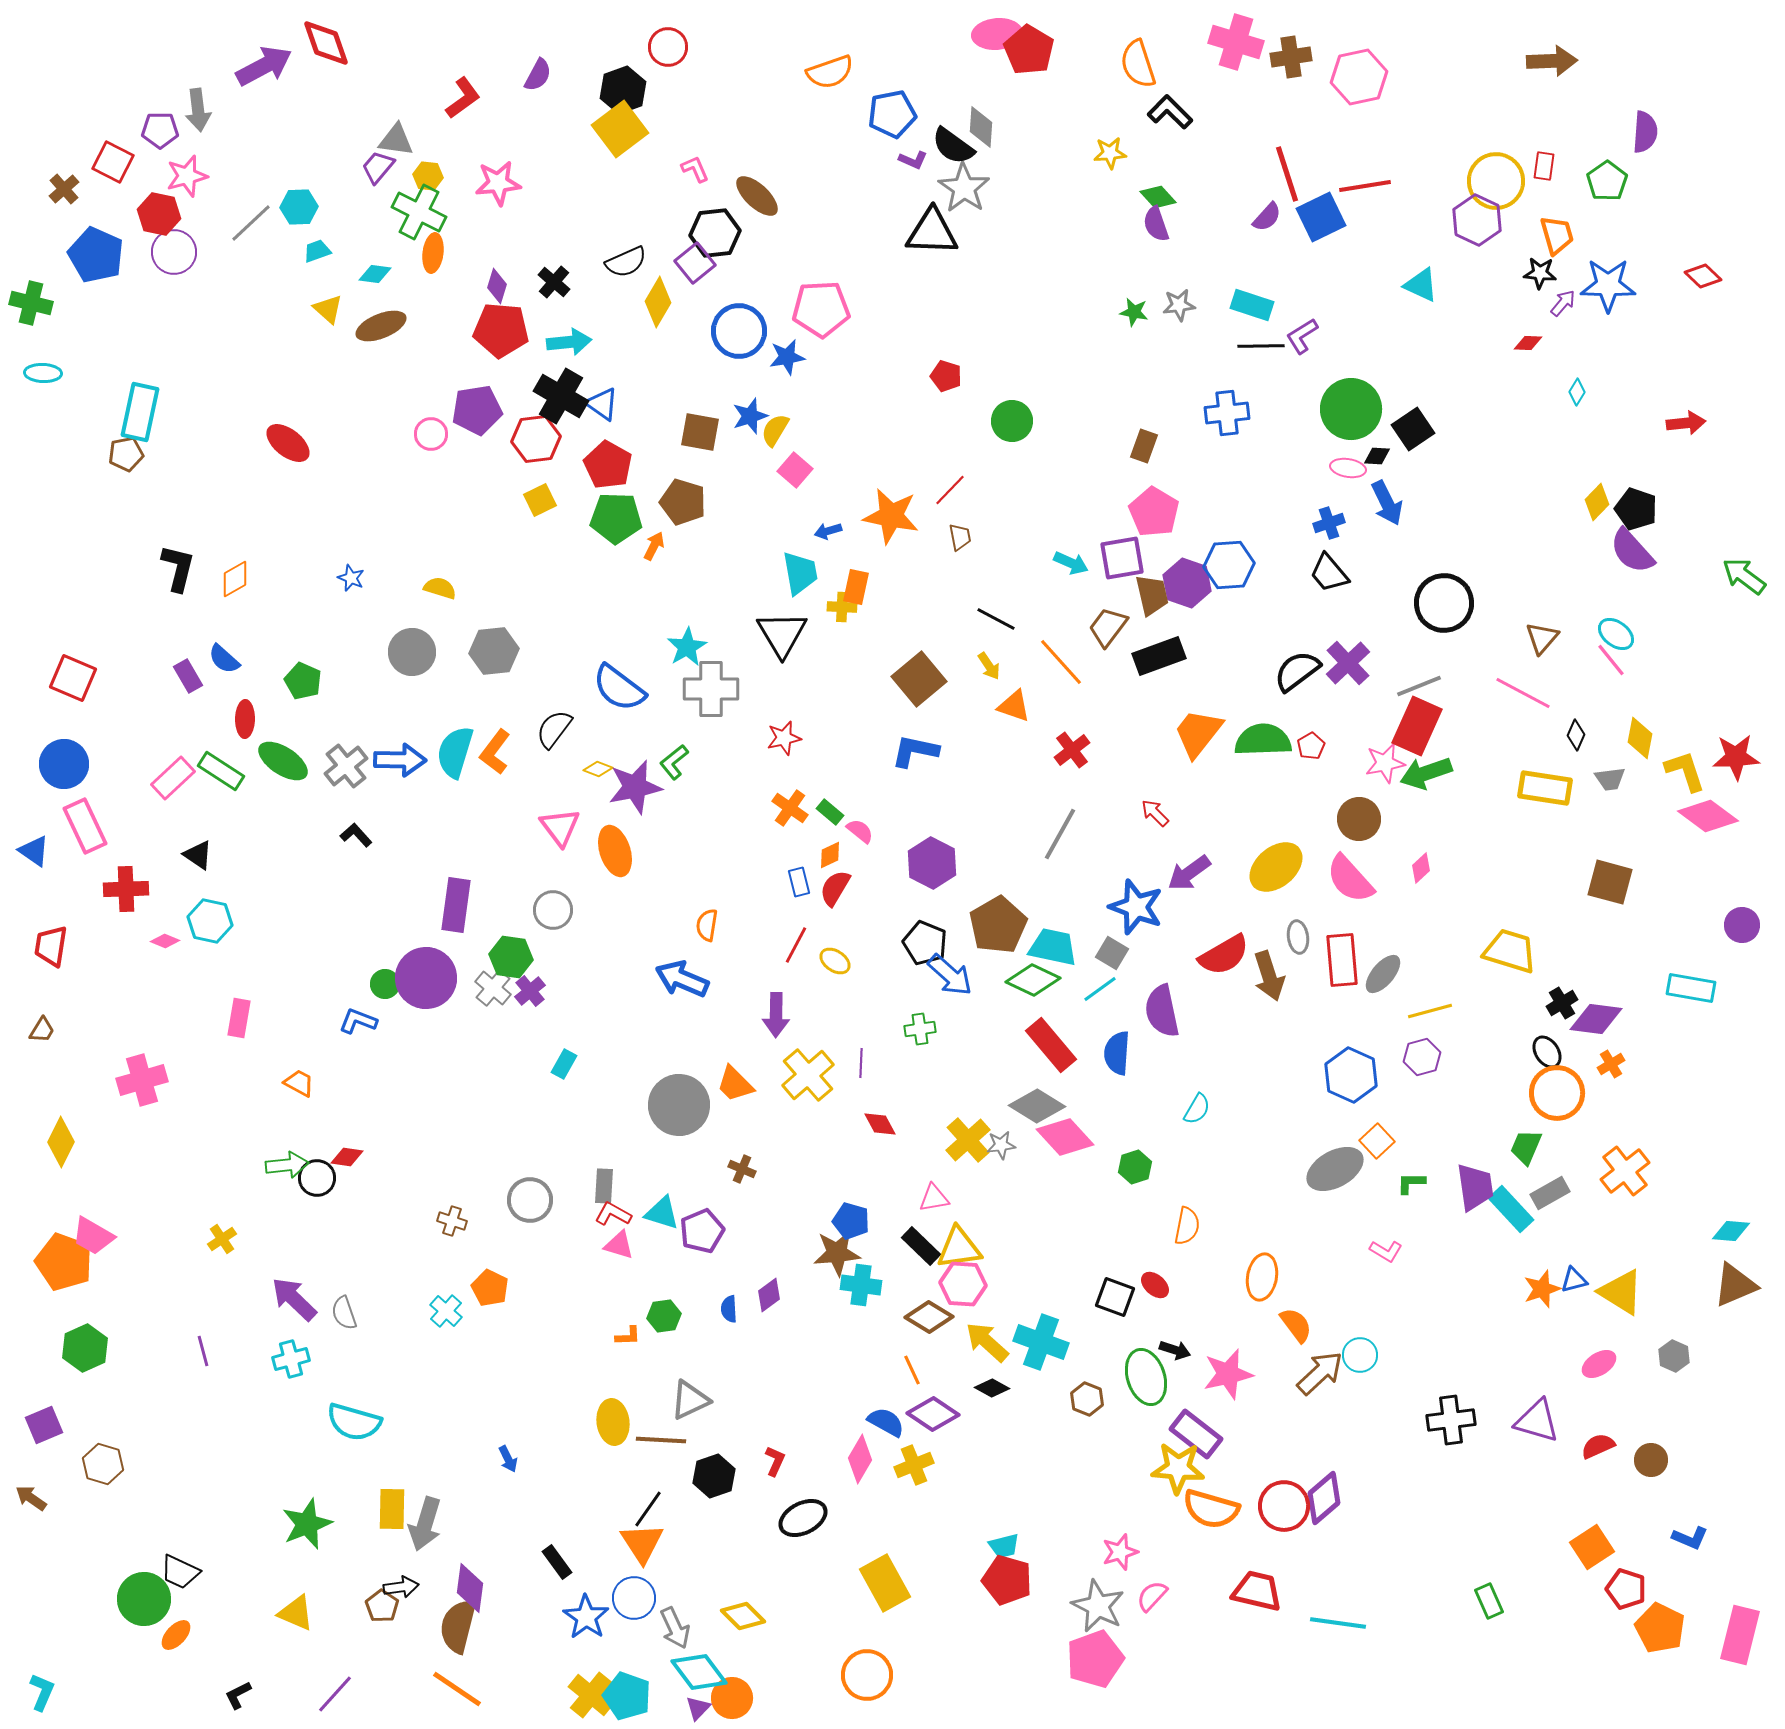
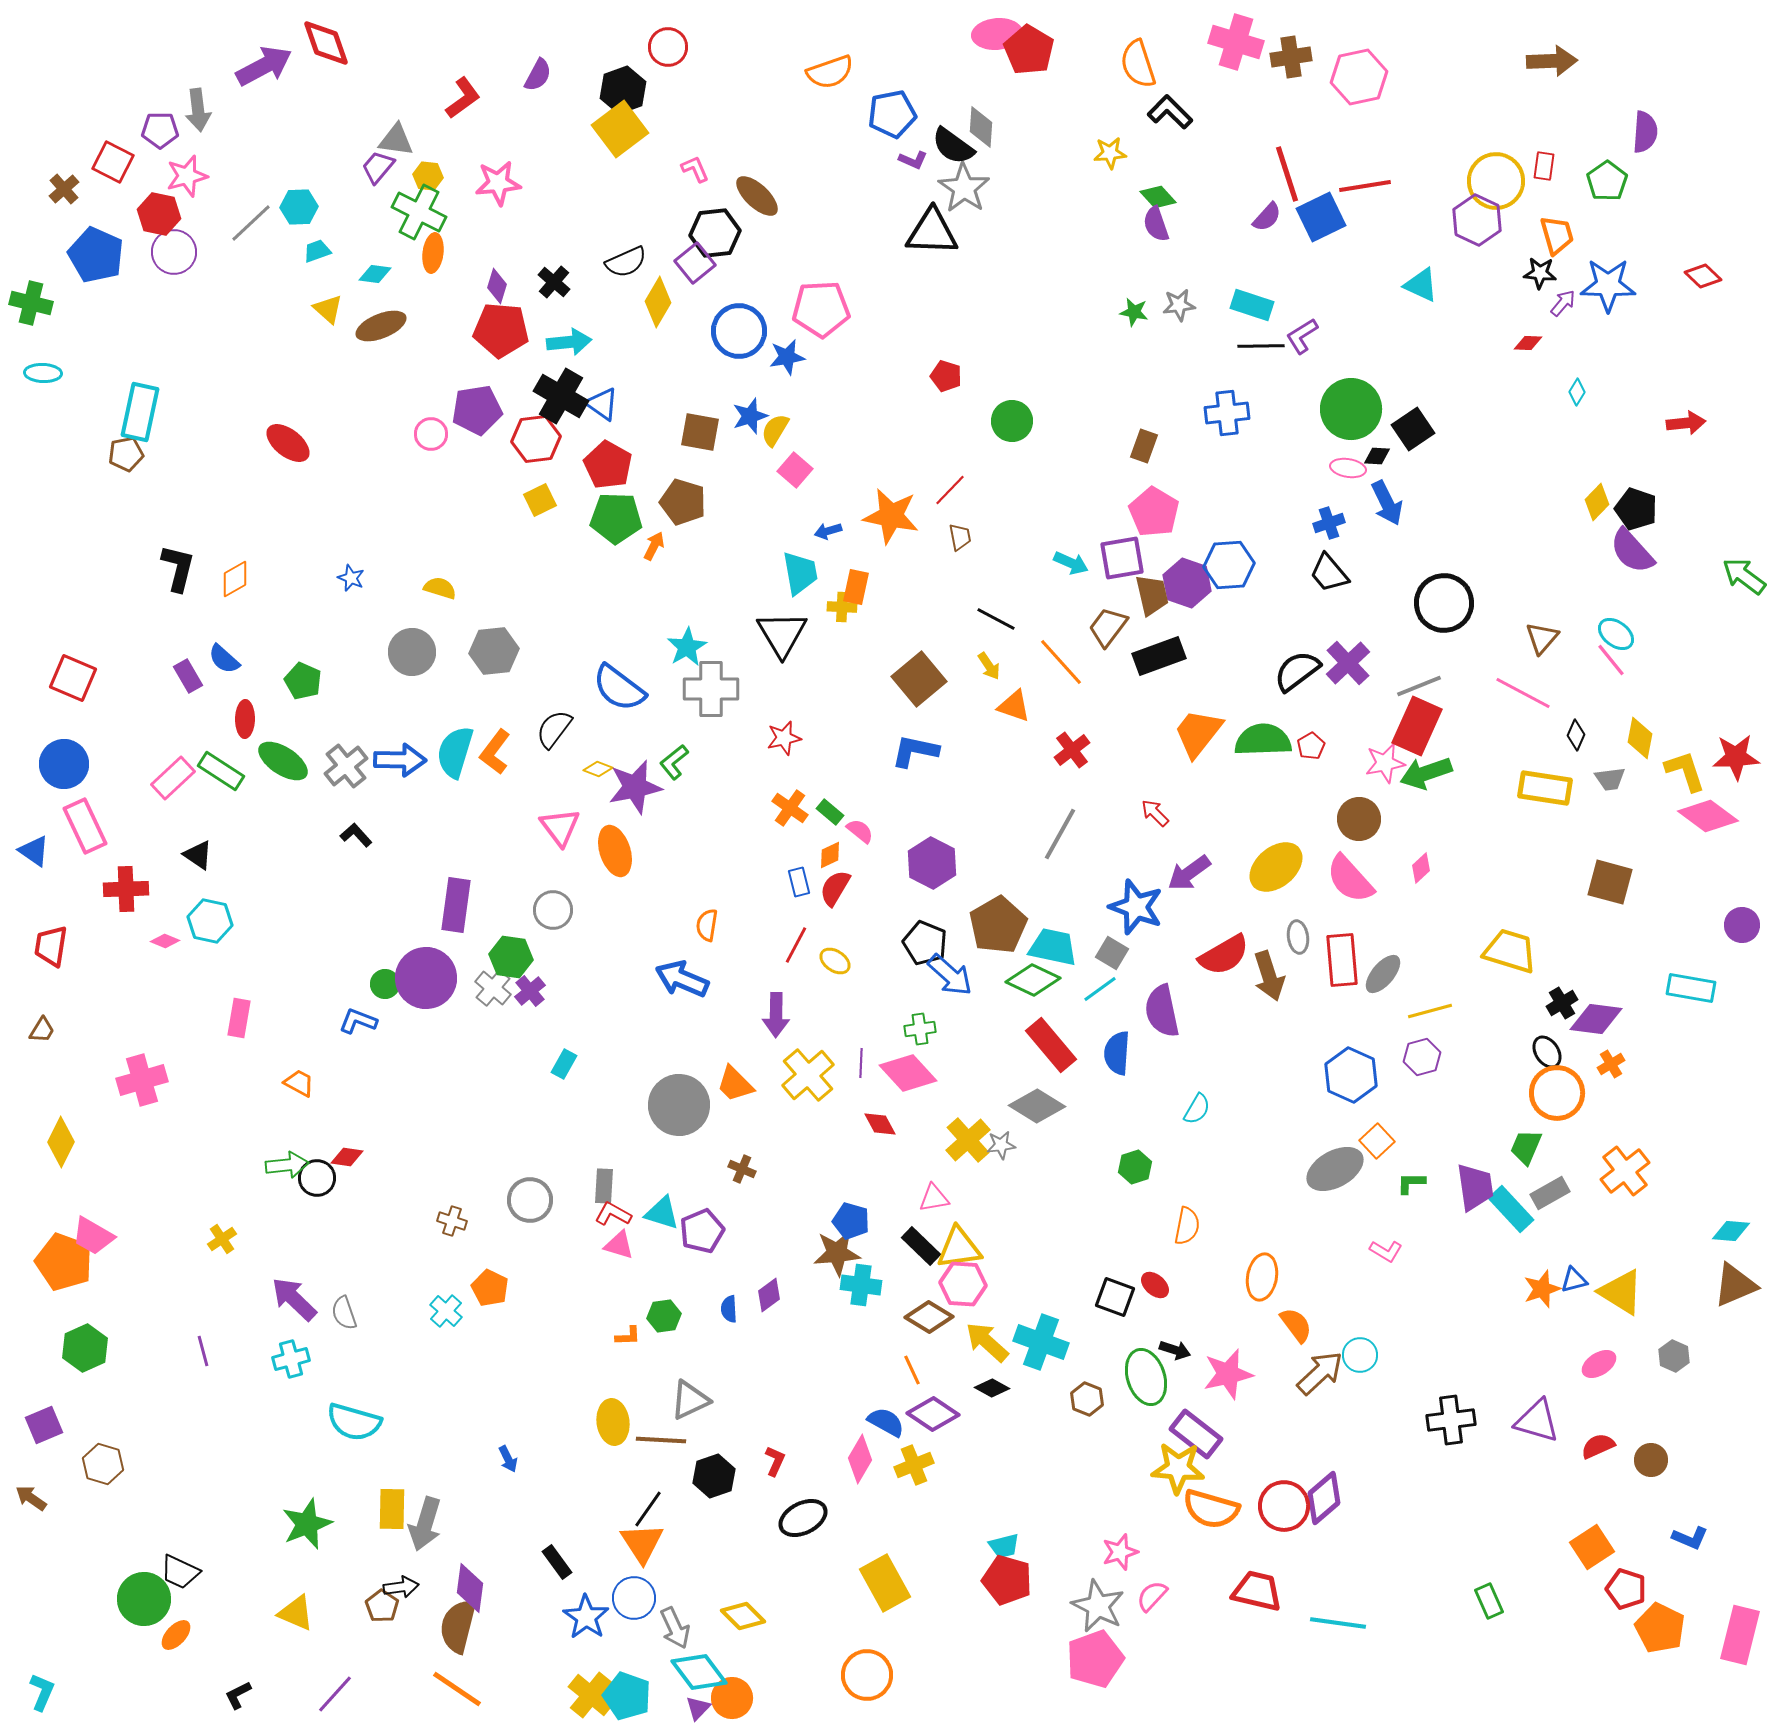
pink diamond at (1065, 1137): moved 157 px left, 64 px up
